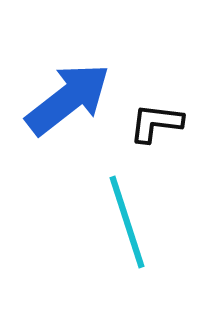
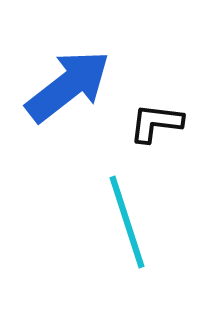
blue arrow: moved 13 px up
